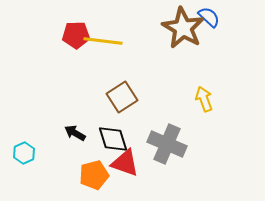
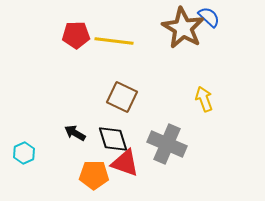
yellow line: moved 11 px right
brown square: rotated 32 degrees counterclockwise
orange pentagon: rotated 16 degrees clockwise
